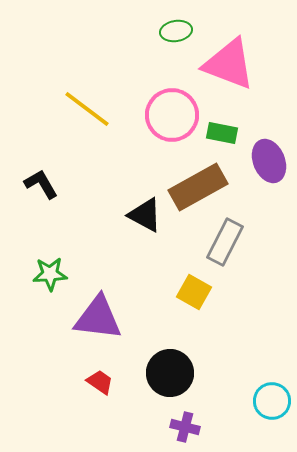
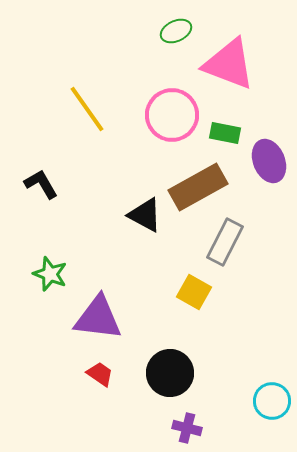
green ellipse: rotated 16 degrees counterclockwise
yellow line: rotated 18 degrees clockwise
green rectangle: moved 3 px right
green star: rotated 24 degrees clockwise
red trapezoid: moved 8 px up
purple cross: moved 2 px right, 1 px down
